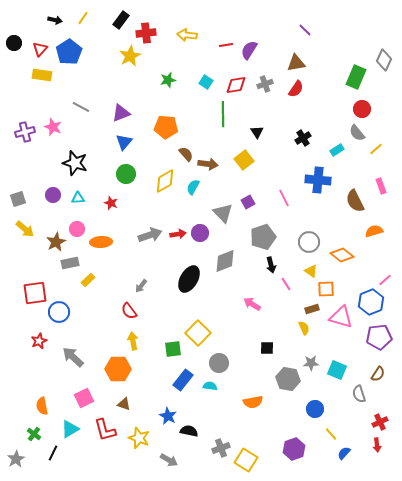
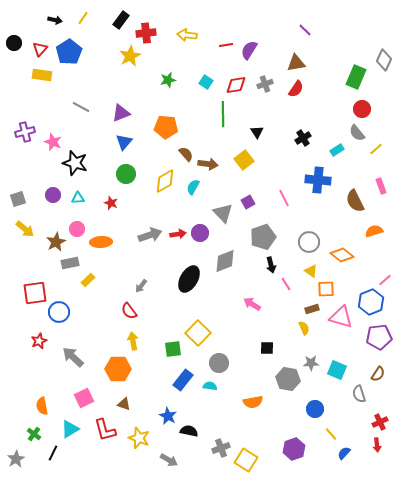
pink star at (53, 127): moved 15 px down
